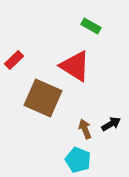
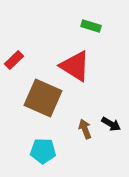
green rectangle: rotated 12 degrees counterclockwise
black arrow: rotated 60 degrees clockwise
cyan pentagon: moved 35 px left, 9 px up; rotated 20 degrees counterclockwise
